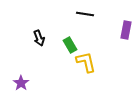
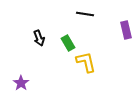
purple rectangle: rotated 24 degrees counterclockwise
green rectangle: moved 2 px left, 2 px up
